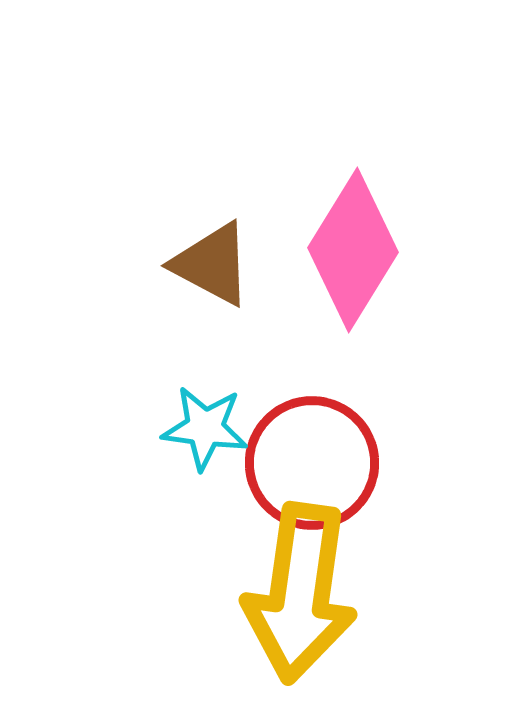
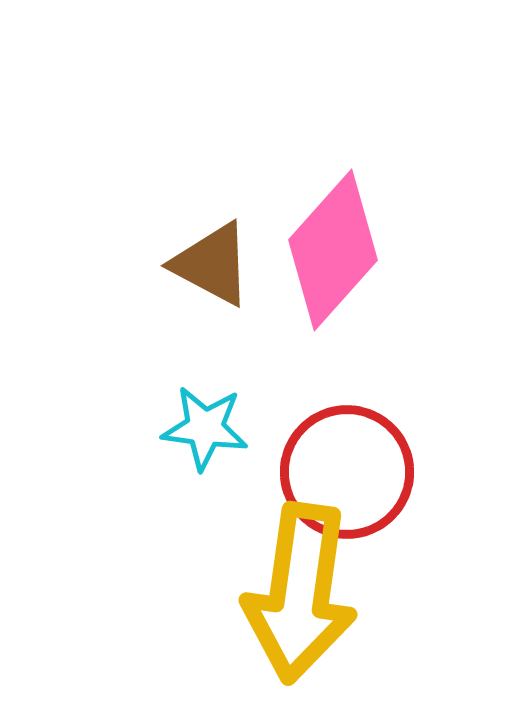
pink diamond: moved 20 px left; rotated 10 degrees clockwise
red circle: moved 35 px right, 9 px down
